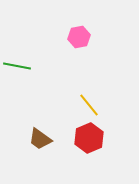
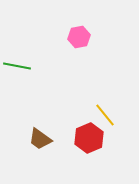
yellow line: moved 16 px right, 10 px down
